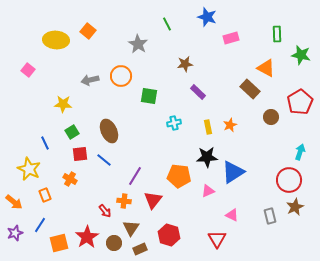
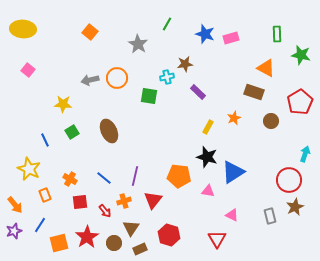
blue star at (207, 17): moved 2 px left, 17 px down
green line at (167, 24): rotated 56 degrees clockwise
orange square at (88, 31): moved 2 px right, 1 px down
yellow ellipse at (56, 40): moved 33 px left, 11 px up
orange circle at (121, 76): moved 4 px left, 2 px down
brown rectangle at (250, 89): moved 4 px right, 3 px down; rotated 24 degrees counterclockwise
brown circle at (271, 117): moved 4 px down
cyan cross at (174, 123): moved 7 px left, 46 px up
orange star at (230, 125): moved 4 px right, 7 px up
yellow rectangle at (208, 127): rotated 40 degrees clockwise
blue line at (45, 143): moved 3 px up
cyan arrow at (300, 152): moved 5 px right, 2 px down
red square at (80, 154): moved 48 px down
black star at (207, 157): rotated 20 degrees clockwise
blue line at (104, 160): moved 18 px down
purple line at (135, 176): rotated 18 degrees counterclockwise
pink triangle at (208, 191): rotated 32 degrees clockwise
orange cross at (124, 201): rotated 24 degrees counterclockwise
orange arrow at (14, 202): moved 1 px right, 3 px down; rotated 12 degrees clockwise
purple star at (15, 233): moved 1 px left, 2 px up
